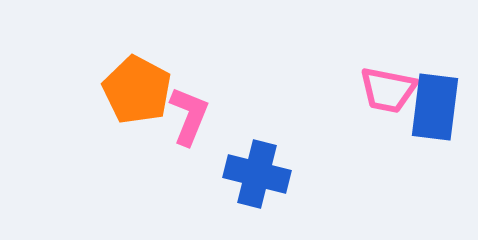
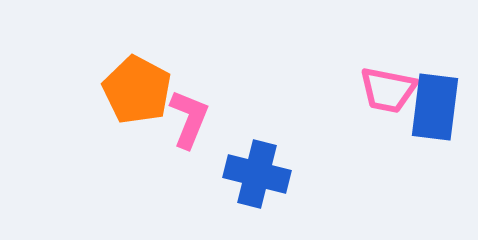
pink L-shape: moved 3 px down
